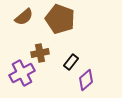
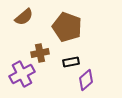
brown pentagon: moved 7 px right, 8 px down
black rectangle: rotated 42 degrees clockwise
purple cross: moved 1 px down
